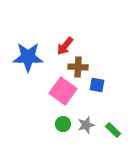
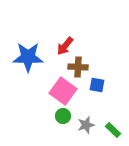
green circle: moved 8 px up
